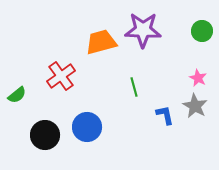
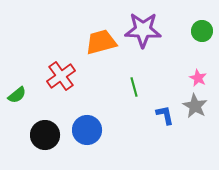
blue circle: moved 3 px down
